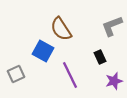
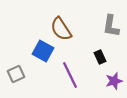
gray L-shape: moved 1 px left; rotated 60 degrees counterclockwise
